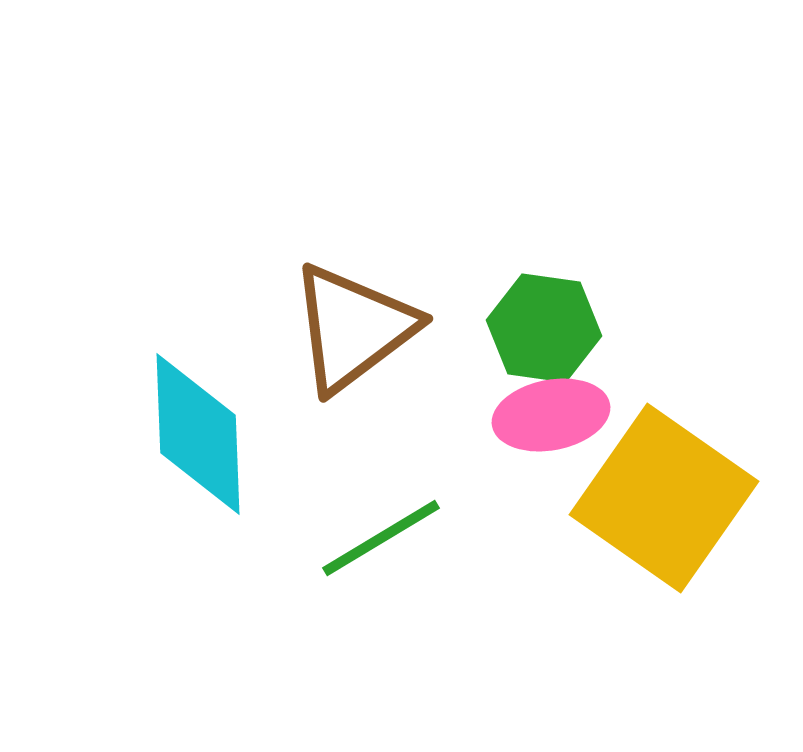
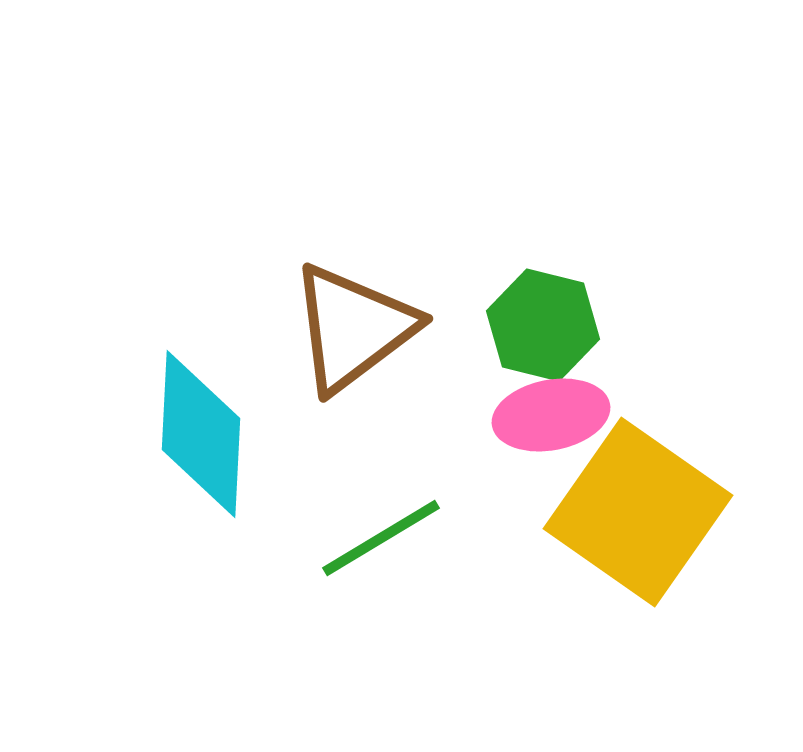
green hexagon: moved 1 px left, 3 px up; rotated 6 degrees clockwise
cyan diamond: moved 3 px right; rotated 5 degrees clockwise
yellow square: moved 26 px left, 14 px down
